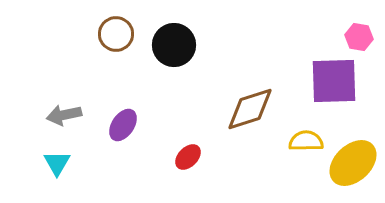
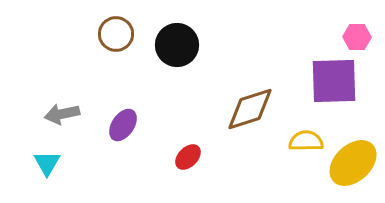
pink hexagon: moved 2 px left; rotated 8 degrees counterclockwise
black circle: moved 3 px right
gray arrow: moved 2 px left, 1 px up
cyan triangle: moved 10 px left
